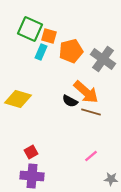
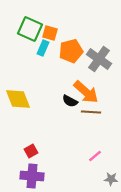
orange square: moved 1 px right, 3 px up
cyan rectangle: moved 2 px right, 4 px up
gray cross: moved 4 px left
yellow diamond: rotated 52 degrees clockwise
brown line: rotated 12 degrees counterclockwise
red square: moved 1 px up
pink line: moved 4 px right
